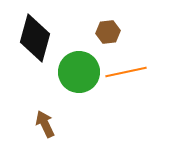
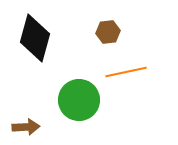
green circle: moved 28 px down
brown arrow: moved 19 px left, 3 px down; rotated 112 degrees clockwise
